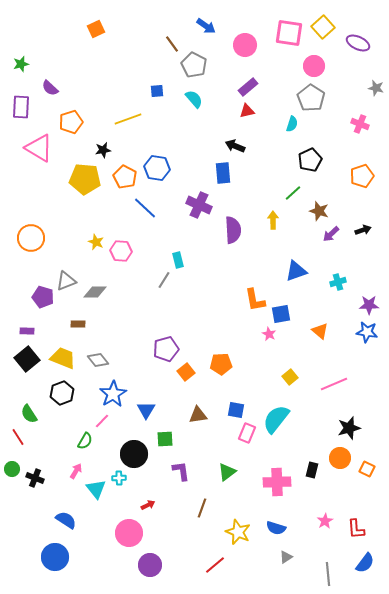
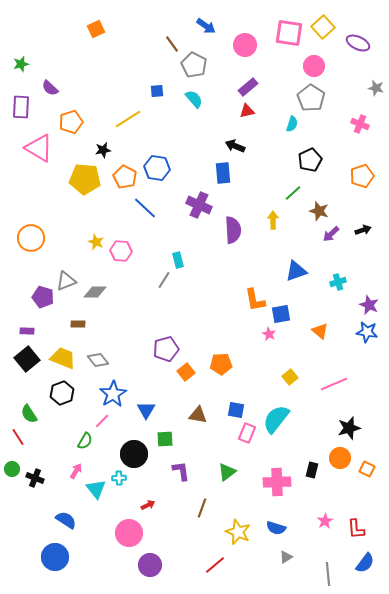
yellow line at (128, 119): rotated 12 degrees counterclockwise
purple star at (369, 305): rotated 24 degrees clockwise
brown triangle at (198, 415): rotated 18 degrees clockwise
